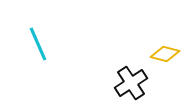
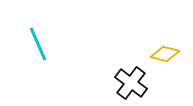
black cross: rotated 20 degrees counterclockwise
